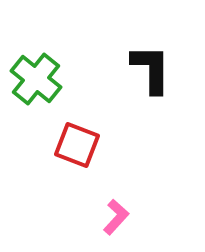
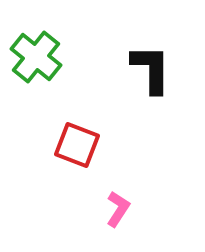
green cross: moved 22 px up
pink L-shape: moved 2 px right, 8 px up; rotated 9 degrees counterclockwise
